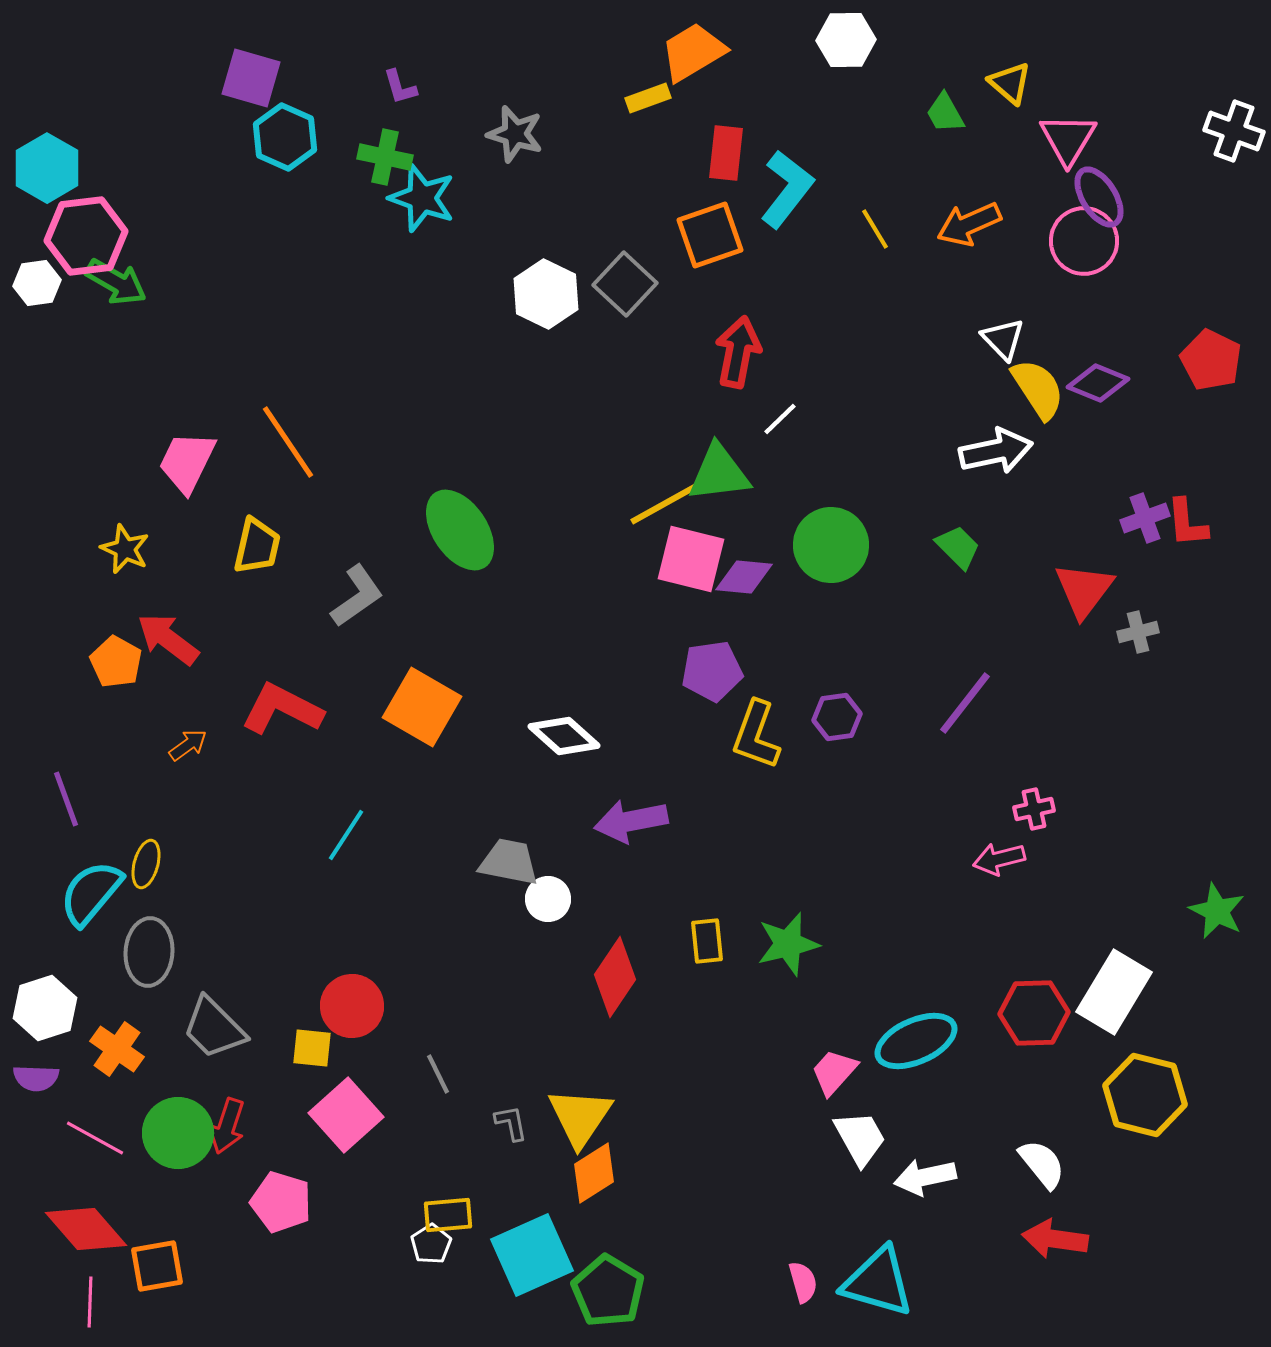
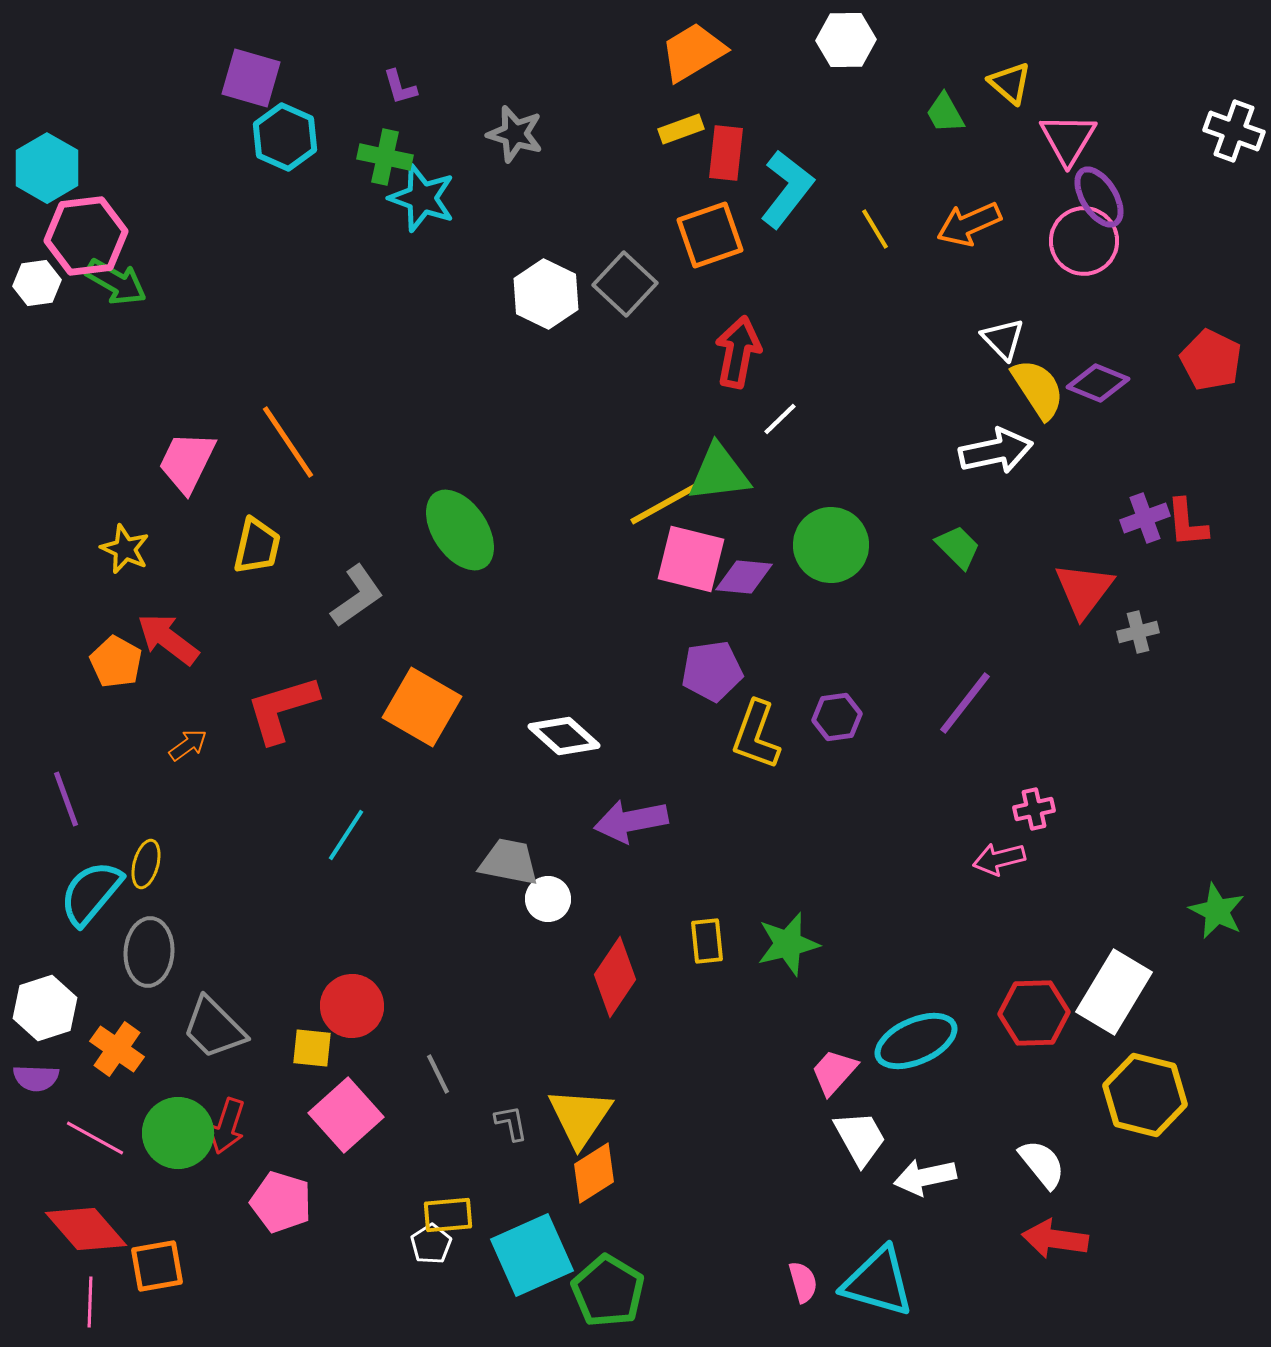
yellow rectangle at (648, 98): moved 33 px right, 31 px down
red L-shape at (282, 709): rotated 44 degrees counterclockwise
